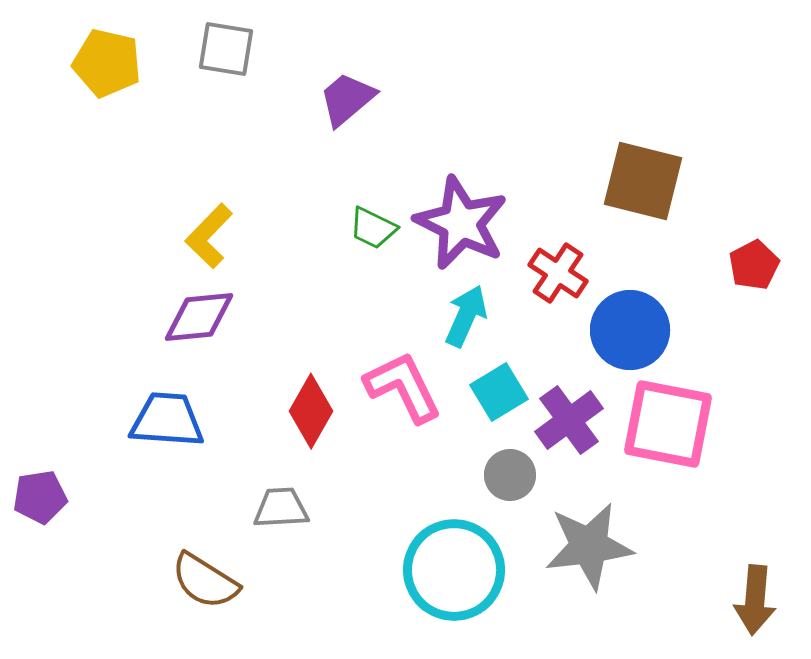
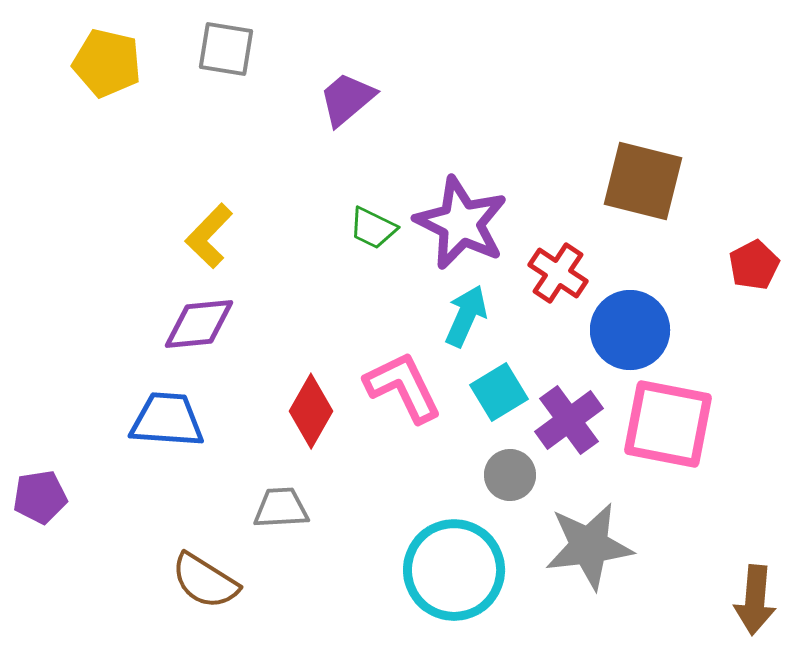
purple diamond: moved 7 px down
